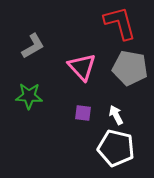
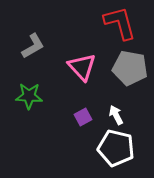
purple square: moved 4 px down; rotated 36 degrees counterclockwise
